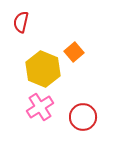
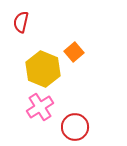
red circle: moved 8 px left, 10 px down
